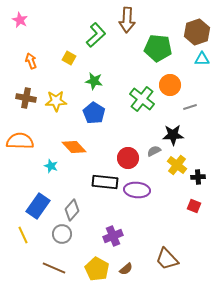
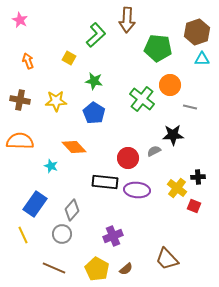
orange arrow: moved 3 px left
brown cross: moved 6 px left, 2 px down
gray line: rotated 32 degrees clockwise
yellow cross: moved 23 px down
blue rectangle: moved 3 px left, 2 px up
